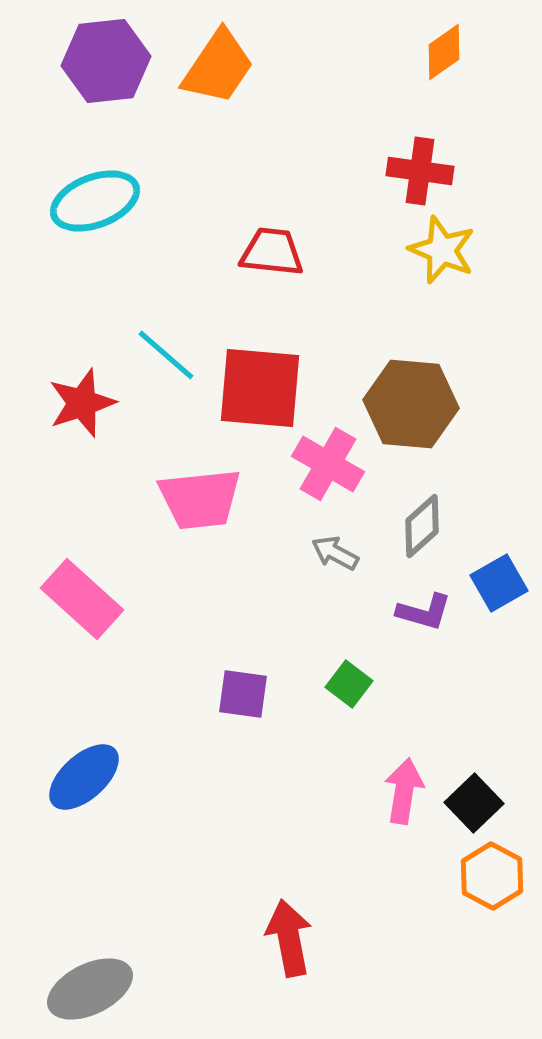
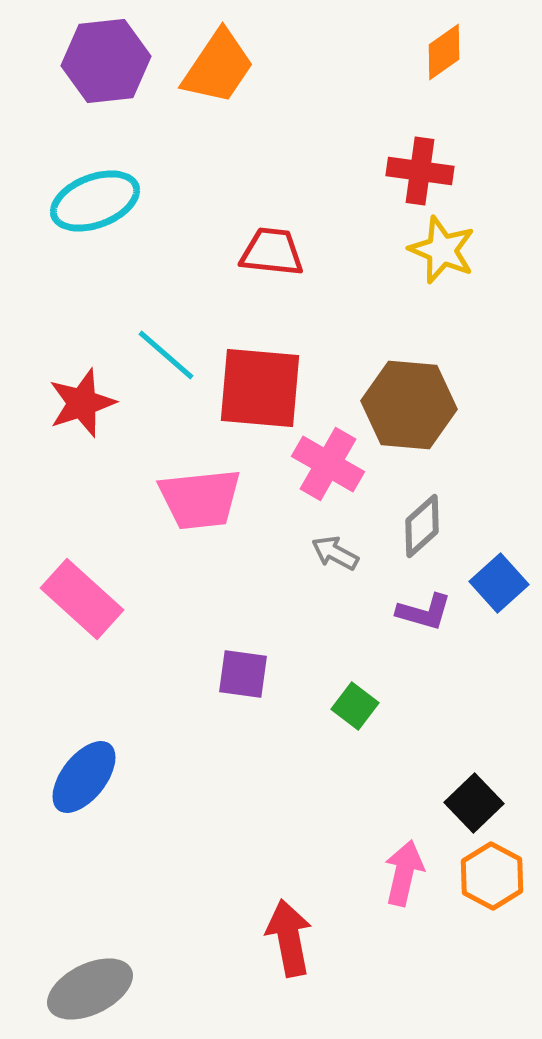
brown hexagon: moved 2 px left, 1 px down
blue square: rotated 12 degrees counterclockwise
green square: moved 6 px right, 22 px down
purple square: moved 20 px up
blue ellipse: rotated 10 degrees counterclockwise
pink arrow: moved 82 px down; rotated 4 degrees clockwise
